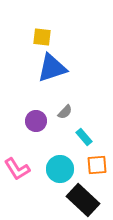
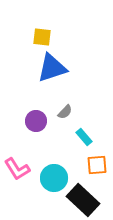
cyan circle: moved 6 px left, 9 px down
